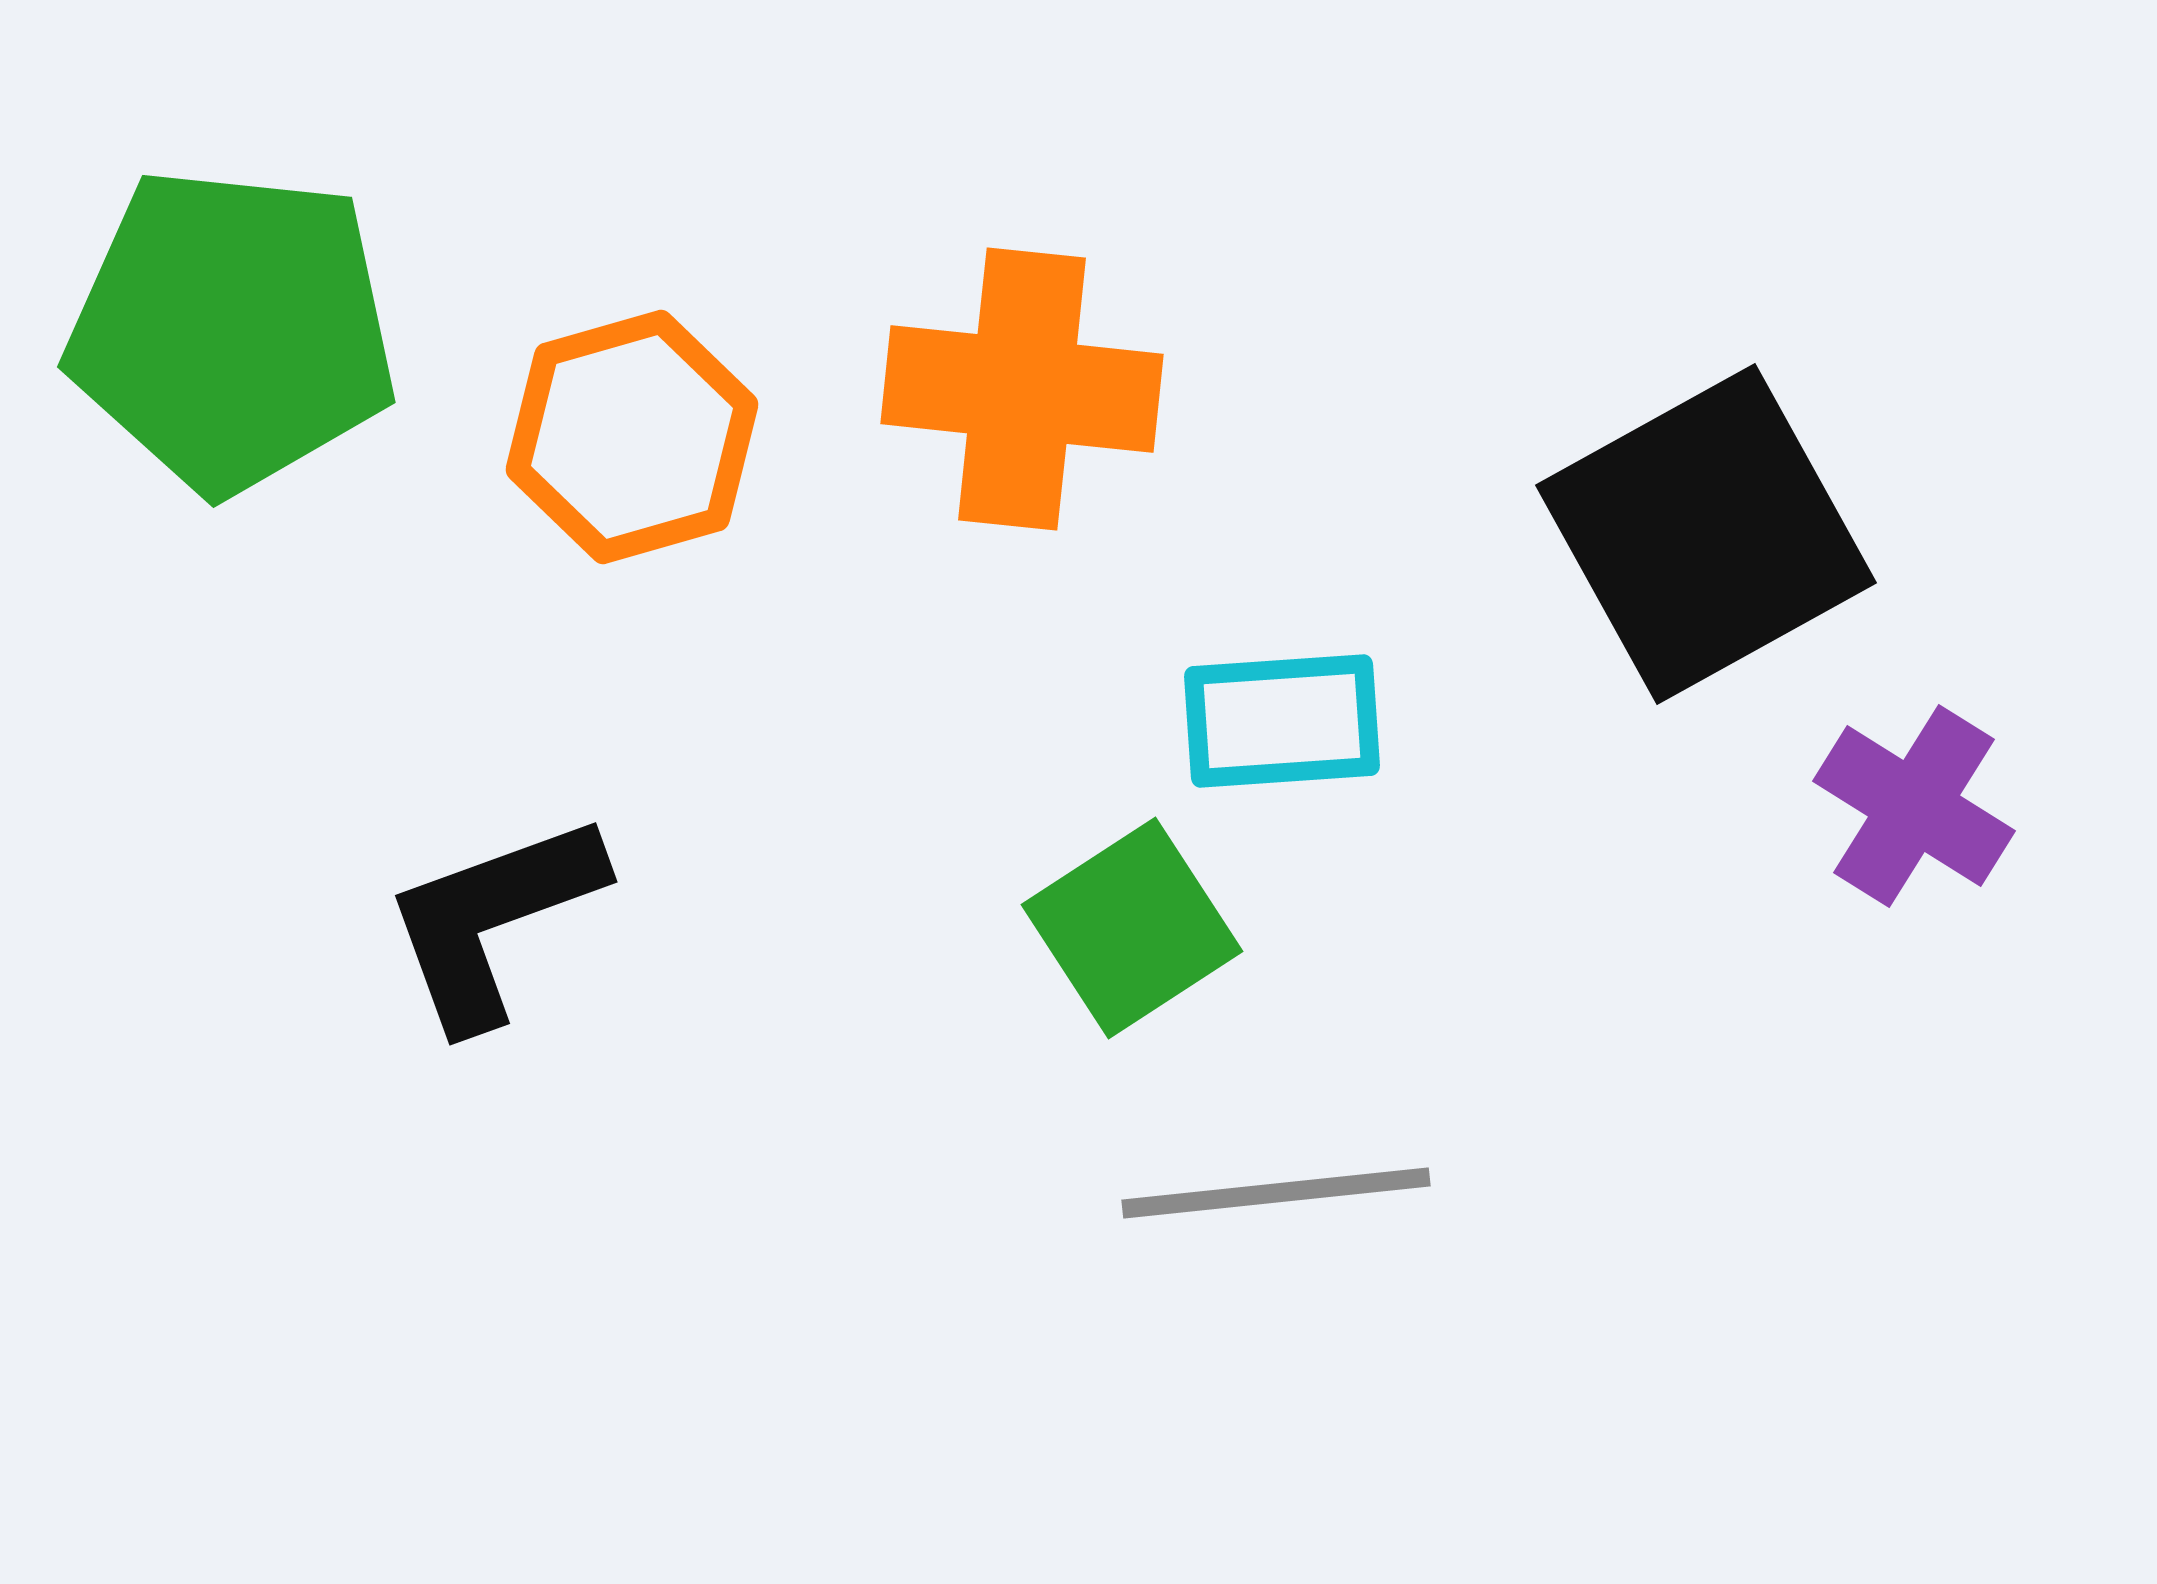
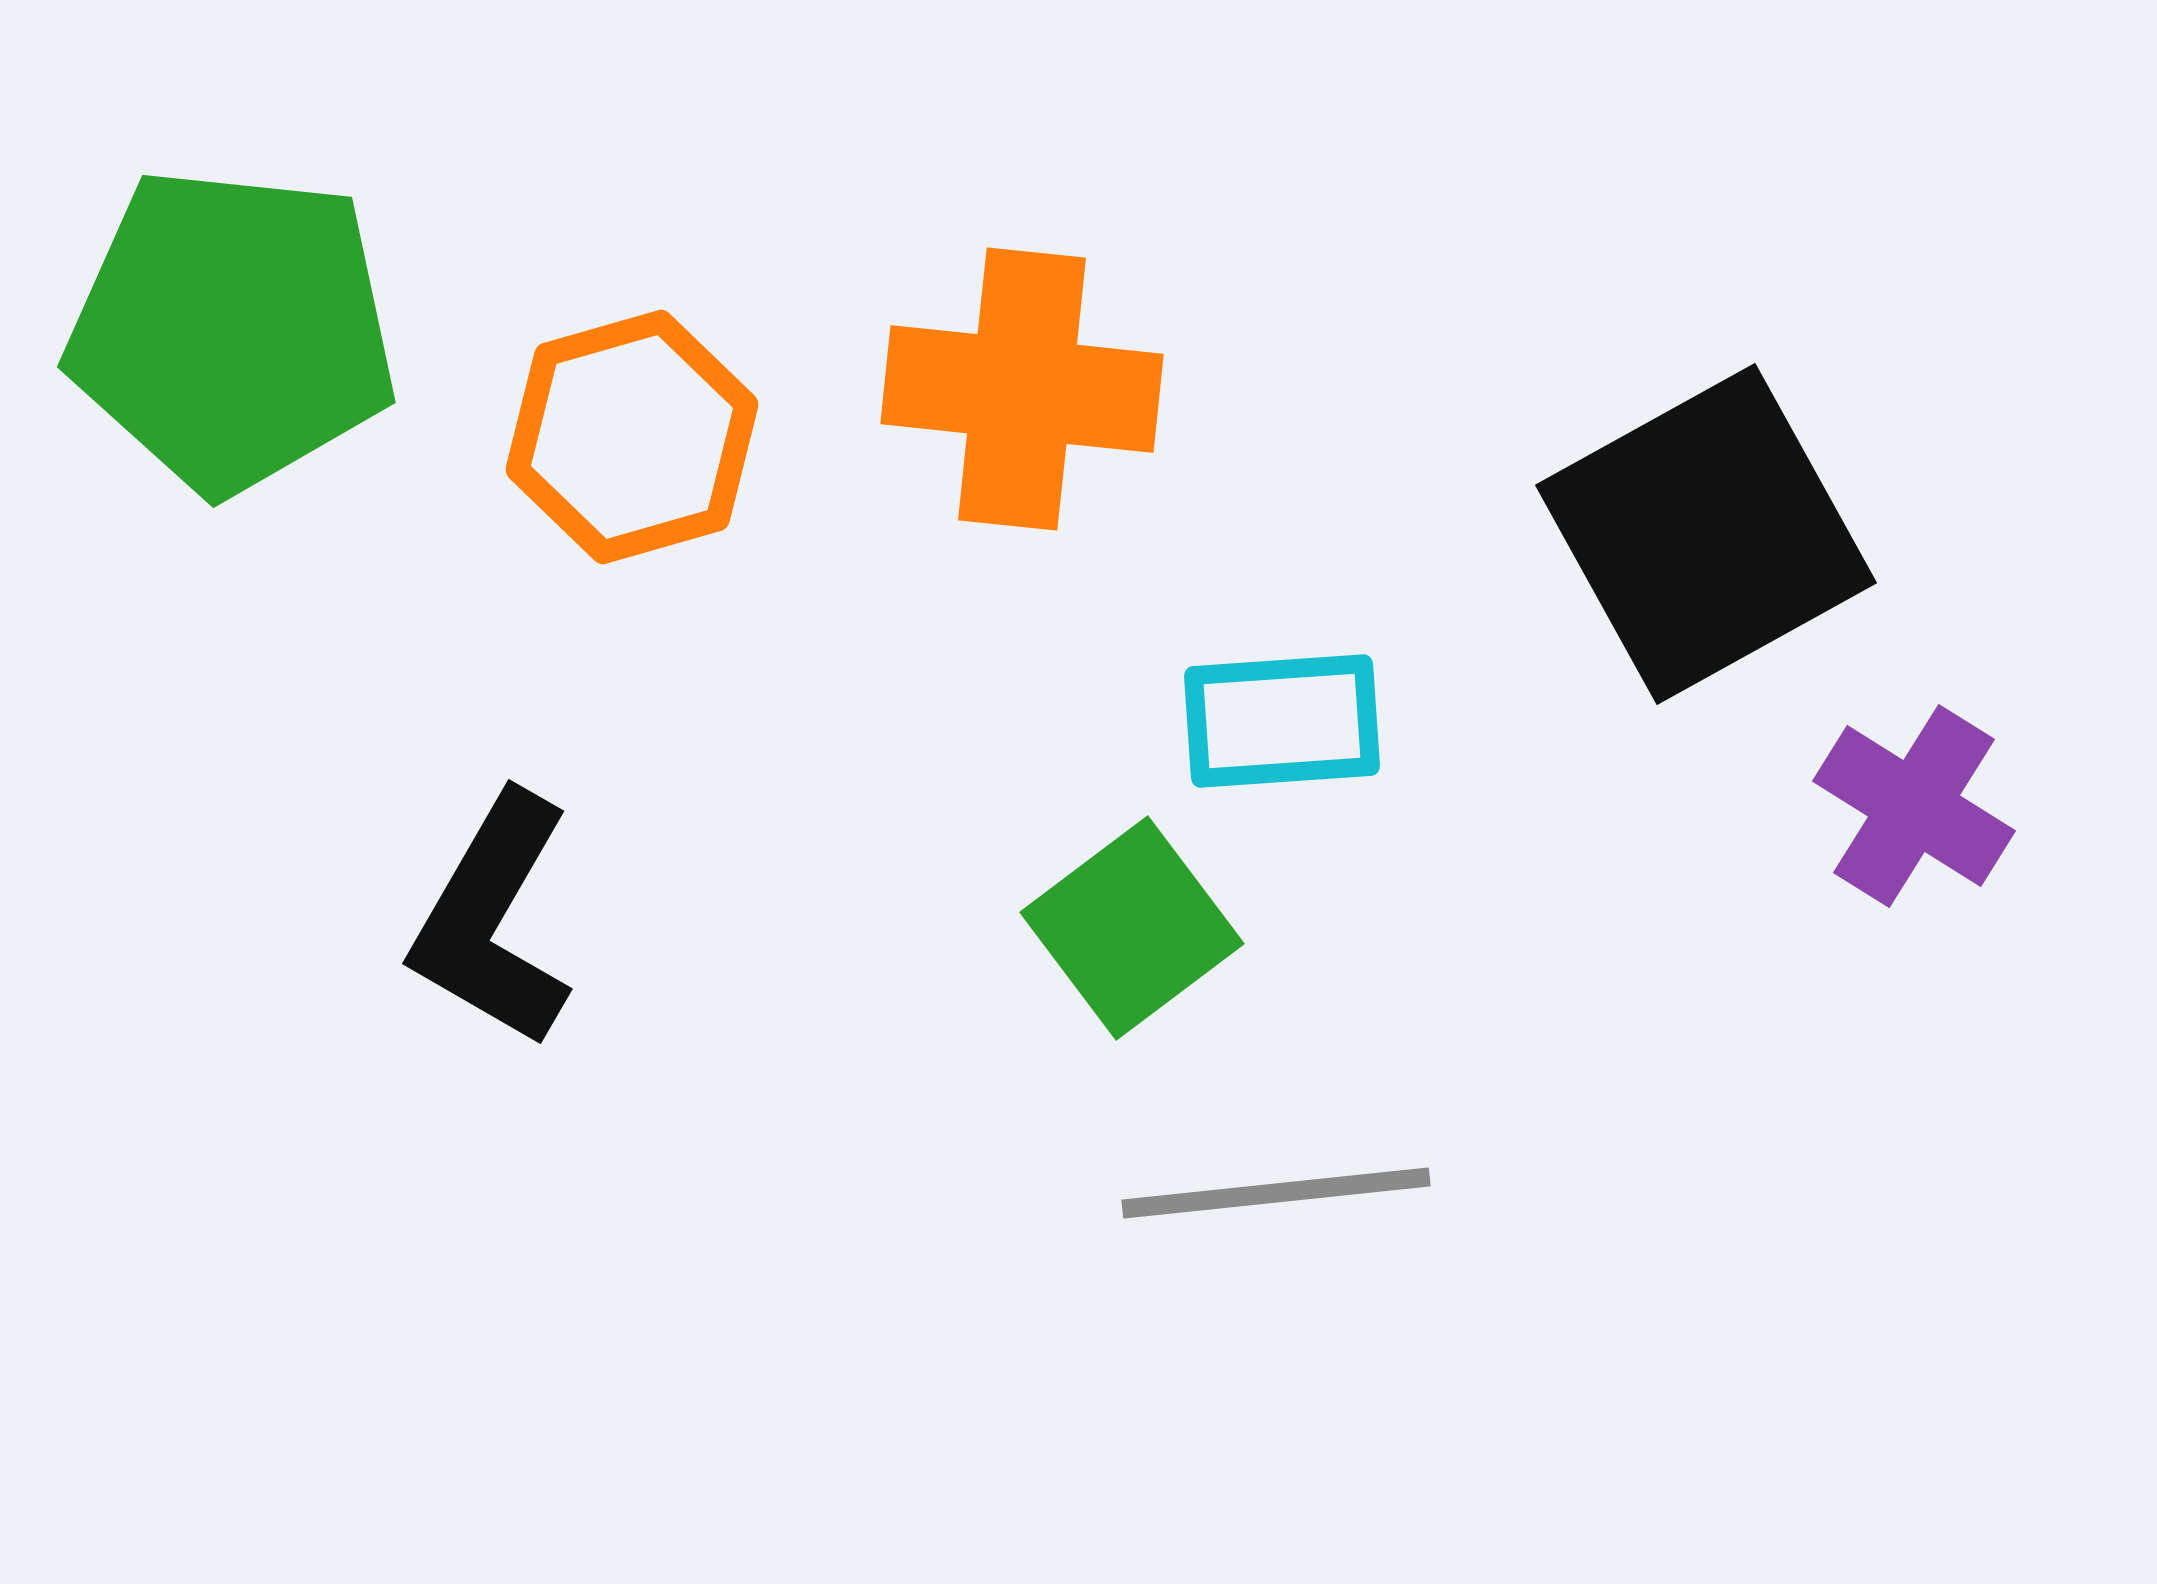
black L-shape: rotated 40 degrees counterclockwise
green square: rotated 4 degrees counterclockwise
